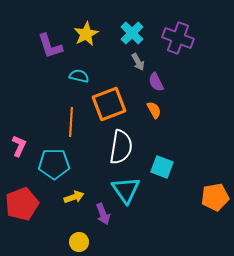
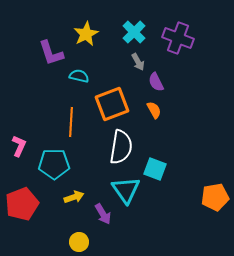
cyan cross: moved 2 px right, 1 px up
purple L-shape: moved 1 px right, 7 px down
orange square: moved 3 px right
cyan square: moved 7 px left, 2 px down
purple arrow: rotated 10 degrees counterclockwise
